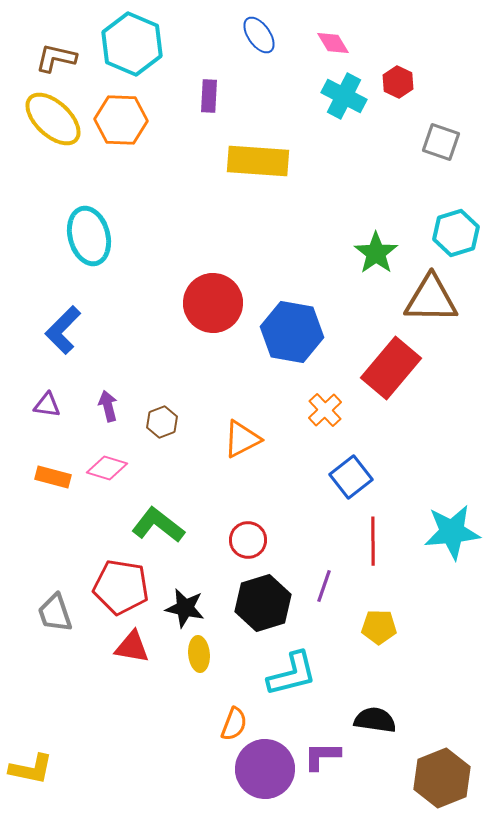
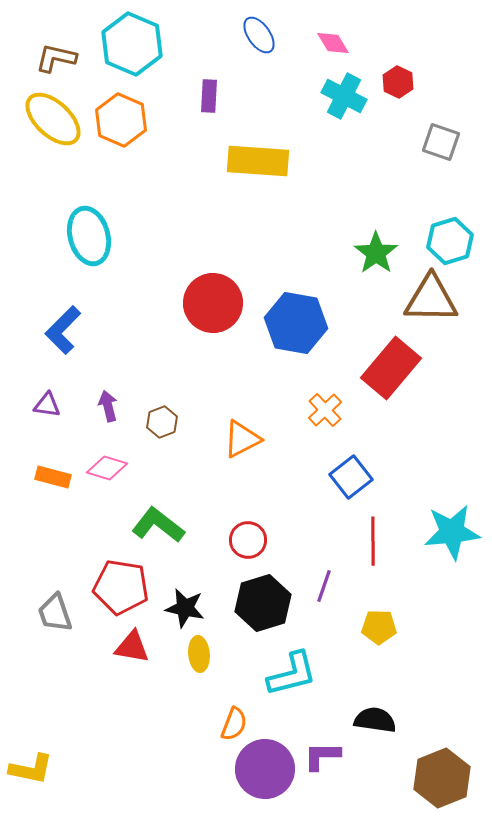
orange hexagon at (121, 120): rotated 21 degrees clockwise
cyan hexagon at (456, 233): moved 6 px left, 8 px down
blue hexagon at (292, 332): moved 4 px right, 9 px up
